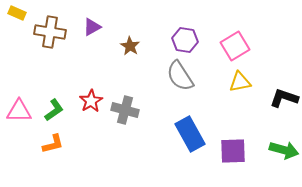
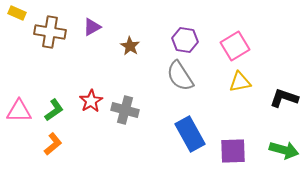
orange L-shape: rotated 25 degrees counterclockwise
